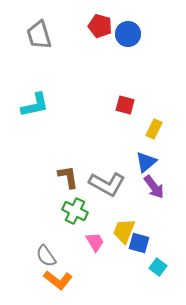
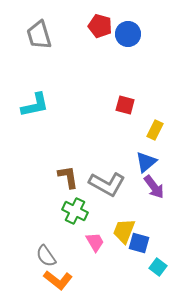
yellow rectangle: moved 1 px right, 1 px down
